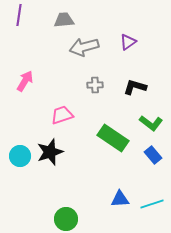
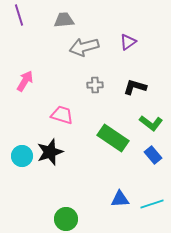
purple line: rotated 25 degrees counterclockwise
pink trapezoid: rotated 35 degrees clockwise
cyan circle: moved 2 px right
